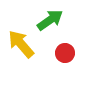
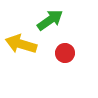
yellow arrow: rotated 32 degrees counterclockwise
